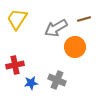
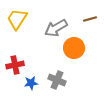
brown line: moved 6 px right
orange circle: moved 1 px left, 1 px down
